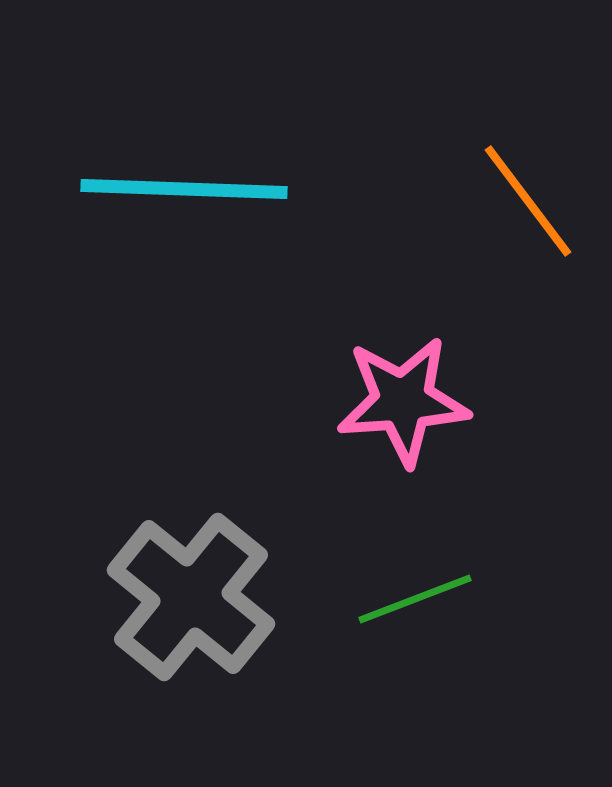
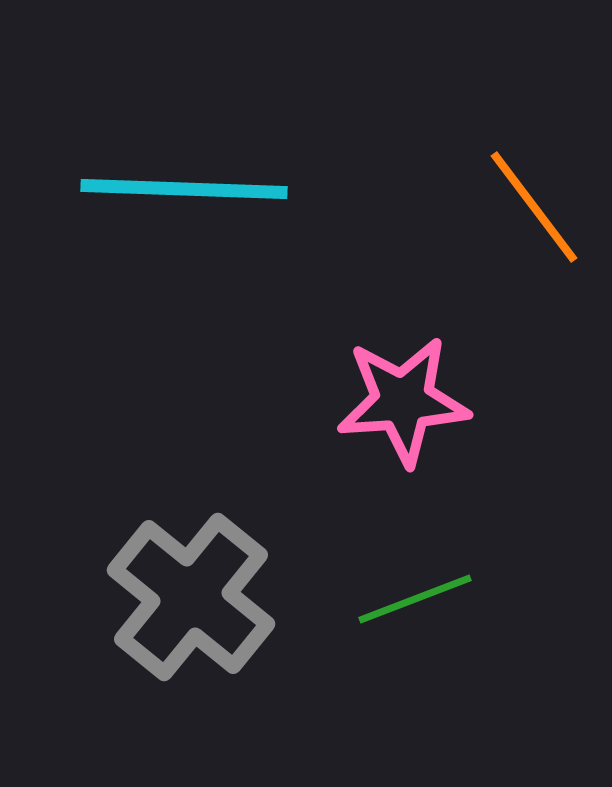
orange line: moved 6 px right, 6 px down
